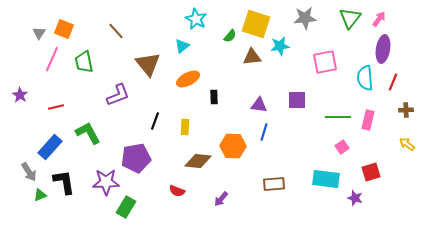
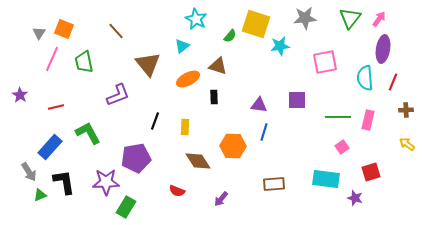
brown triangle at (252, 57): moved 34 px left, 9 px down; rotated 24 degrees clockwise
brown diamond at (198, 161): rotated 52 degrees clockwise
